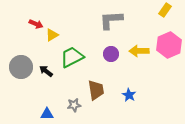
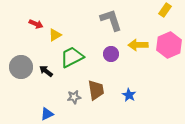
gray L-shape: rotated 75 degrees clockwise
yellow triangle: moved 3 px right
yellow arrow: moved 1 px left, 6 px up
gray star: moved 8 px up
blue triangle: rotated 24 degrees counterclockwise
